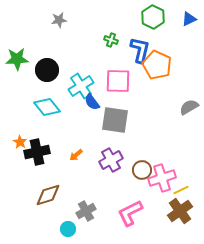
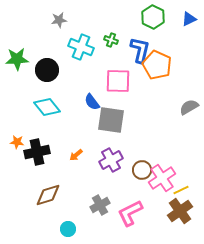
cyan cross: moved 39 px up; rotated 35 degrees counterclockwise
gray square: moved 4 px left
orange star: moved 3 px left; rotated 24 degrees counterclockwise
pink cross: rotated 16 degrees counterclockwise
gray cross: moved 14 px right, 6 px up
